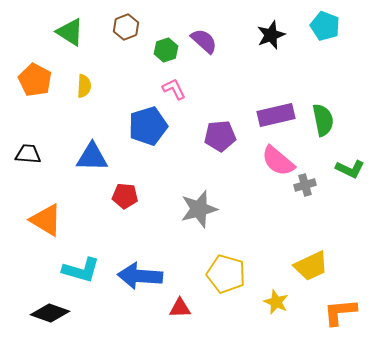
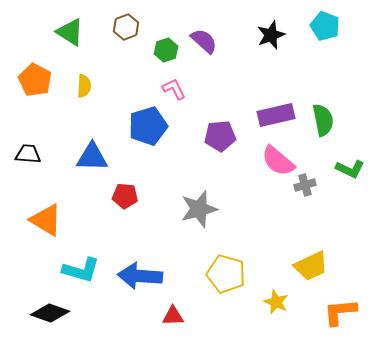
red triangle: moved 7 px left, 8 px down
